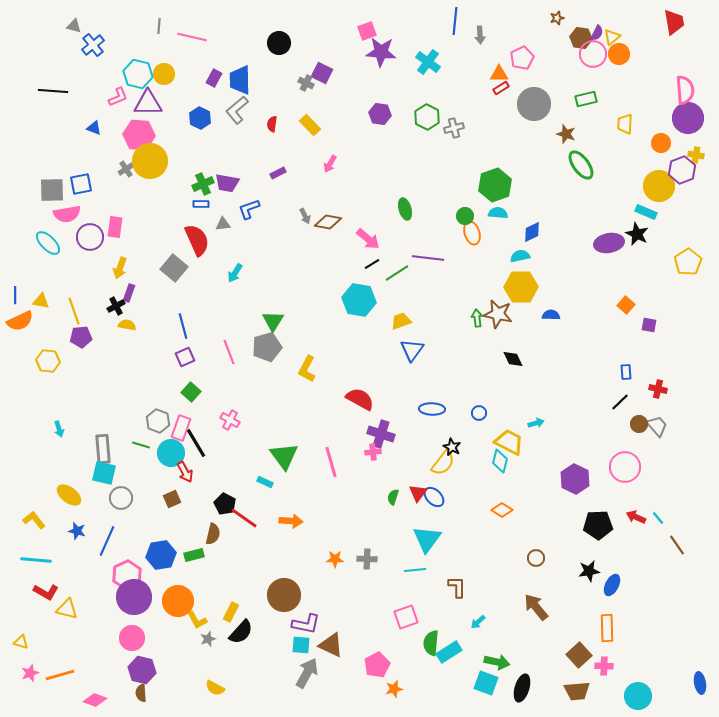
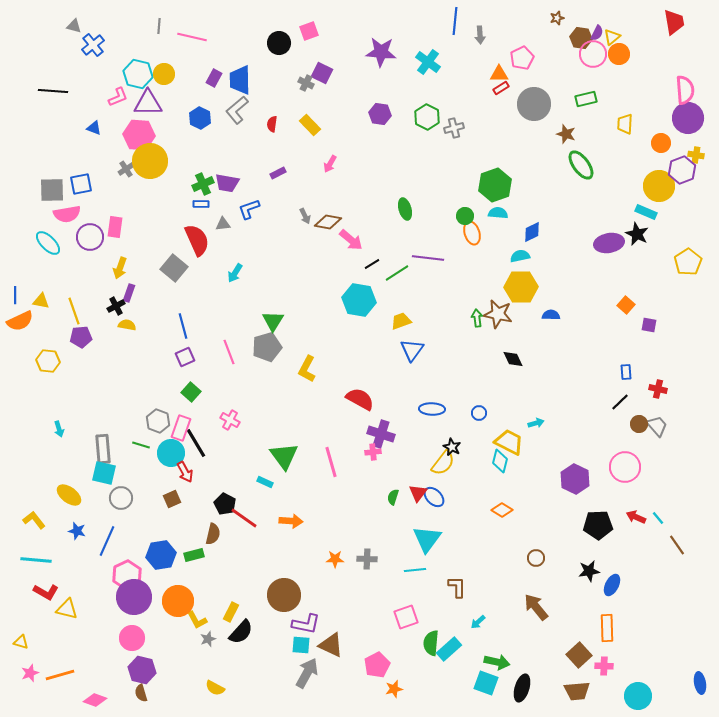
pink square at (367, 31): moved 58 px left
pink arrow at (368, 239): moved 17 px left, 1 px down
cyan rectangle at (449, 652): moved 3 px up; rotated 10 degrees counterclockwise
brown semicircle at (141, 693): rotated 12 degrees counterclockwise
